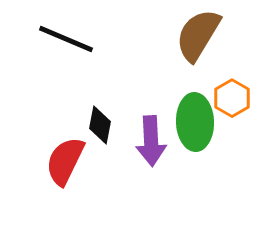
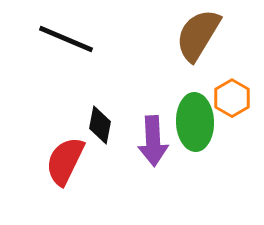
purple arrow: moved 2 px right
